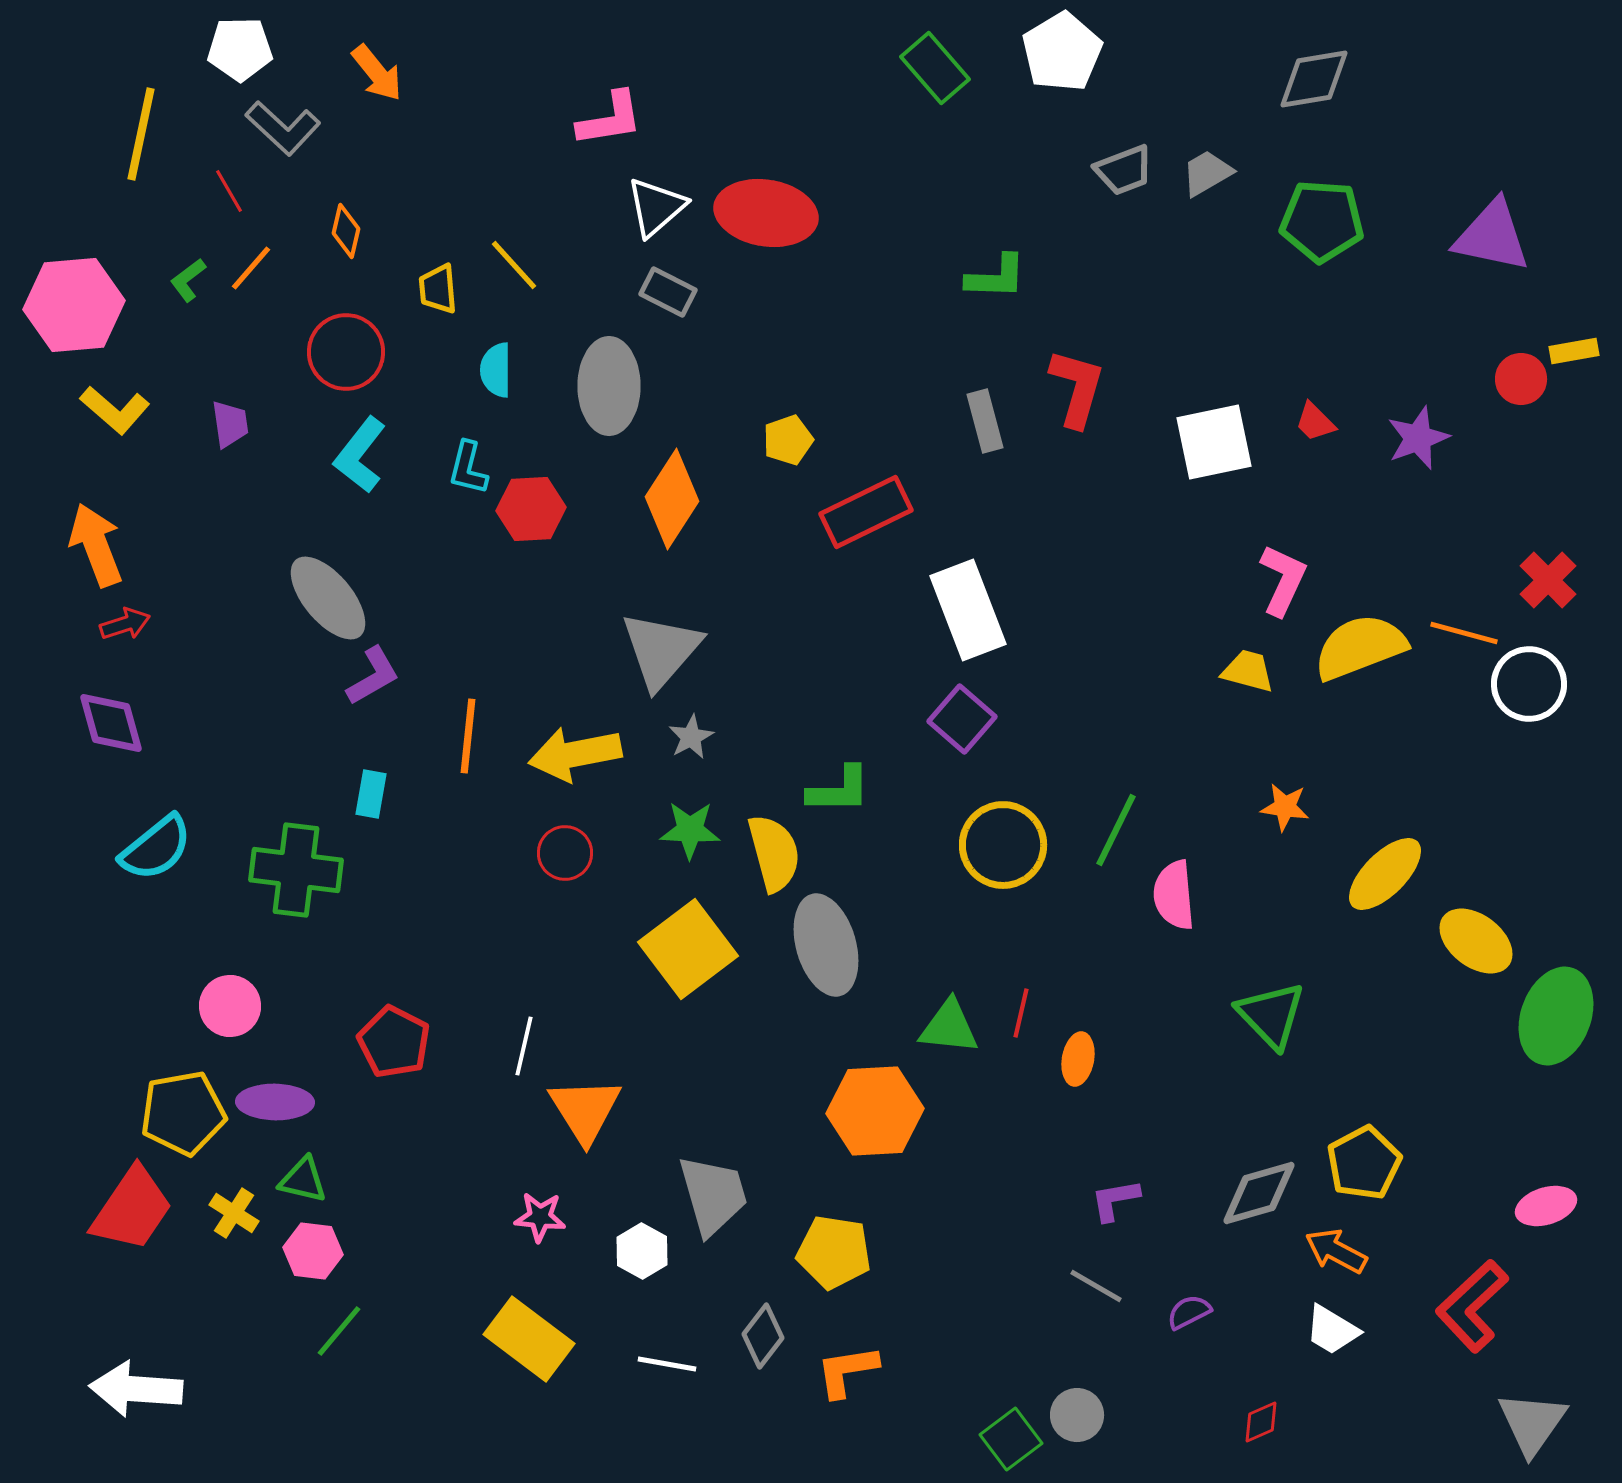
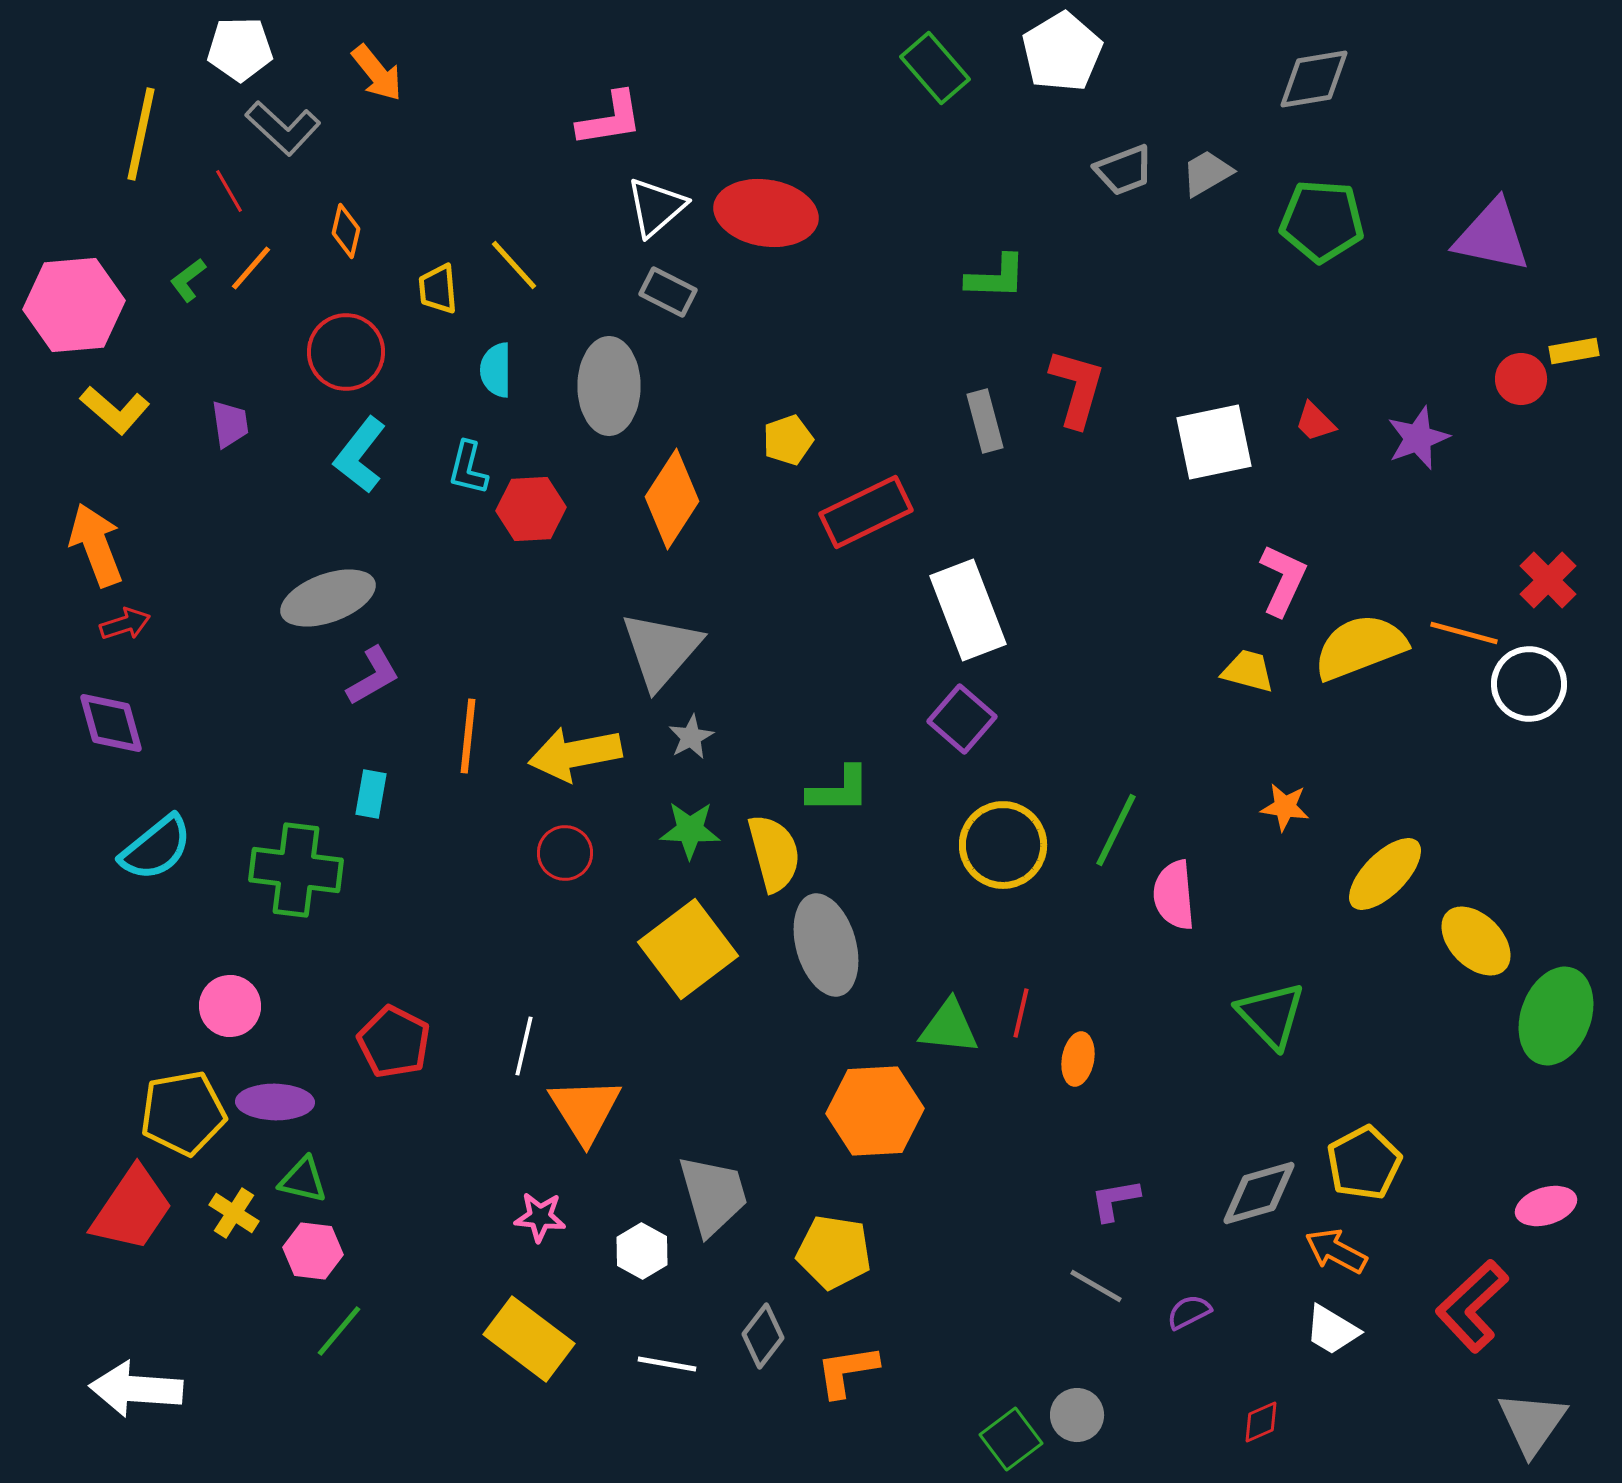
gray ellipse at (328, 598): rotated 70 degrees counterclockwise
yellow ellipse at (1476, 941): rotated 8 degrees clockwise
